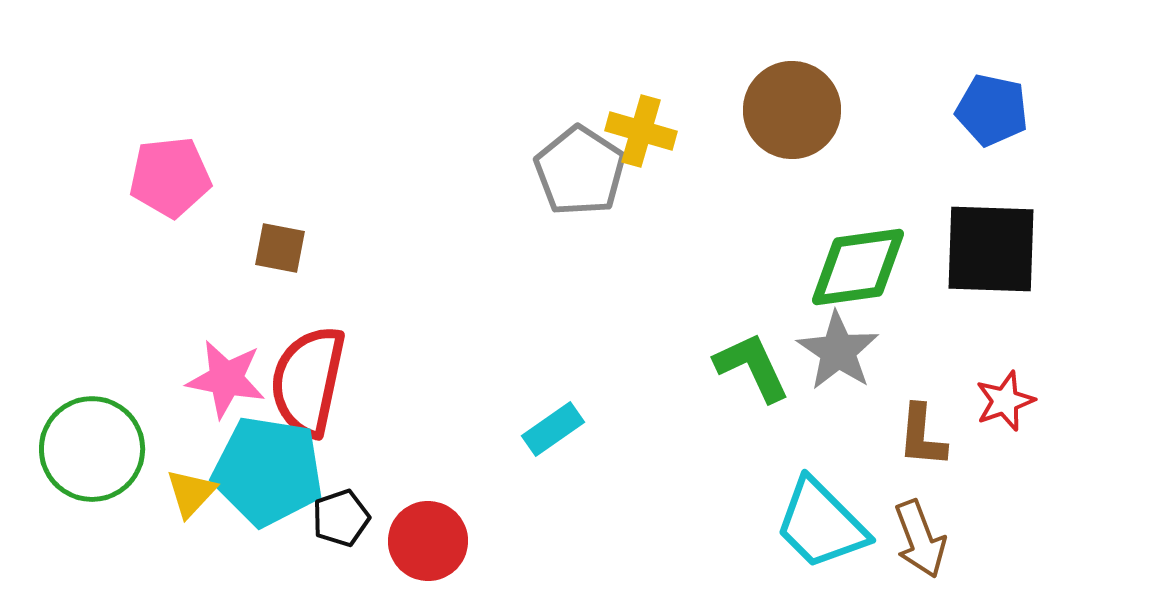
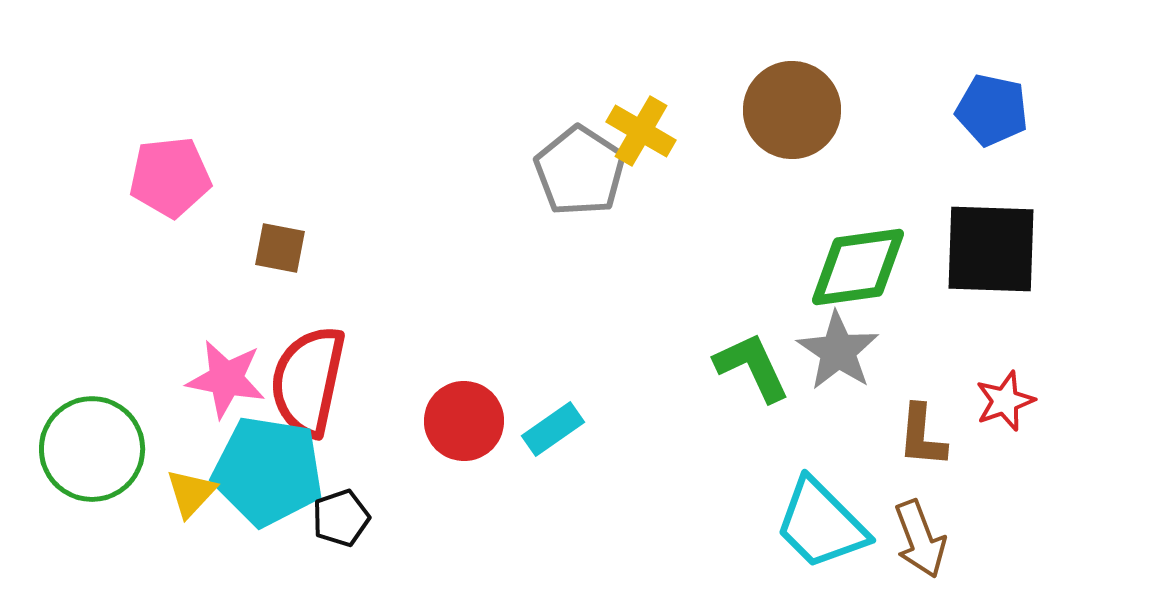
yellow cross: rotated 14 degrees clockwise
red circle: moved 36 px right, 120 px up
